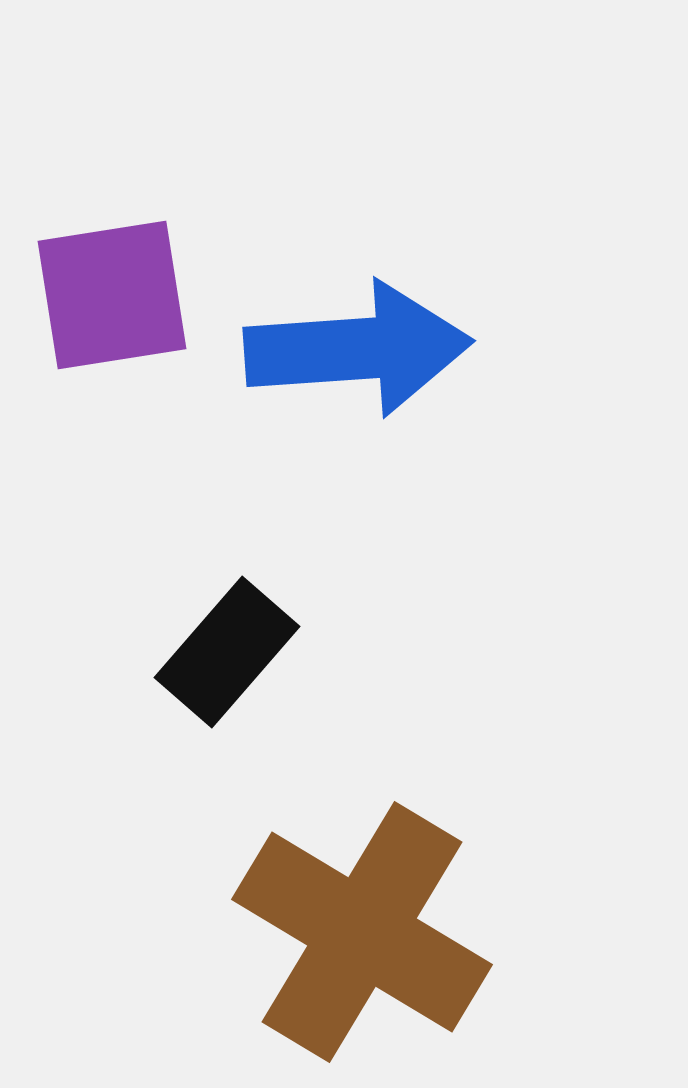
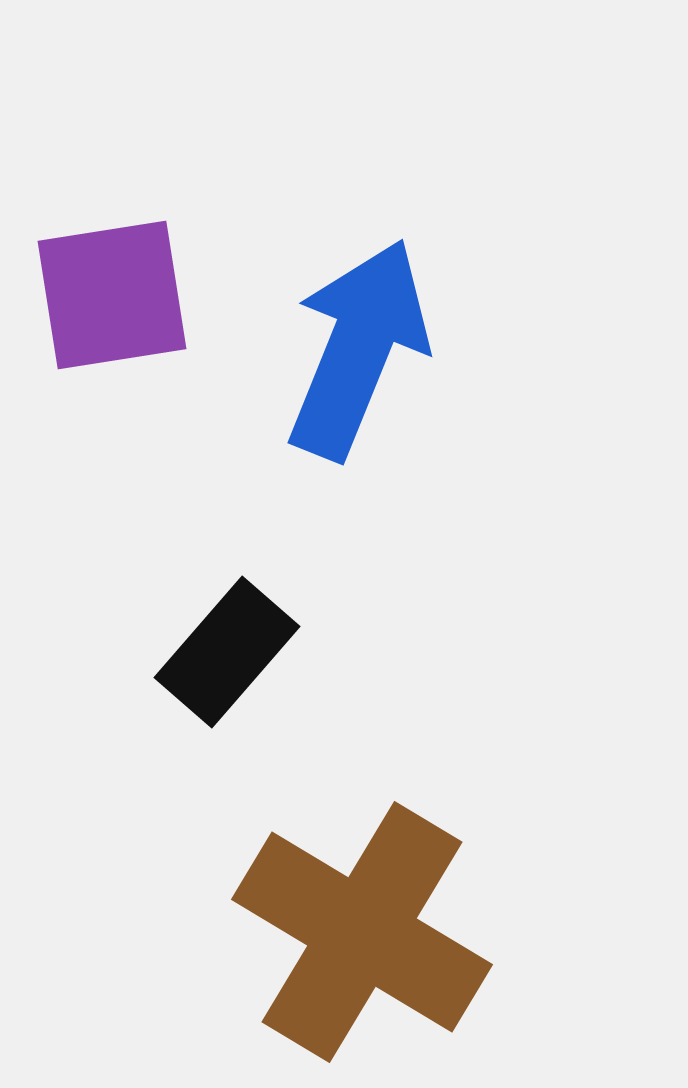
blue arrow: rotated 64 degrees counterclockwise
